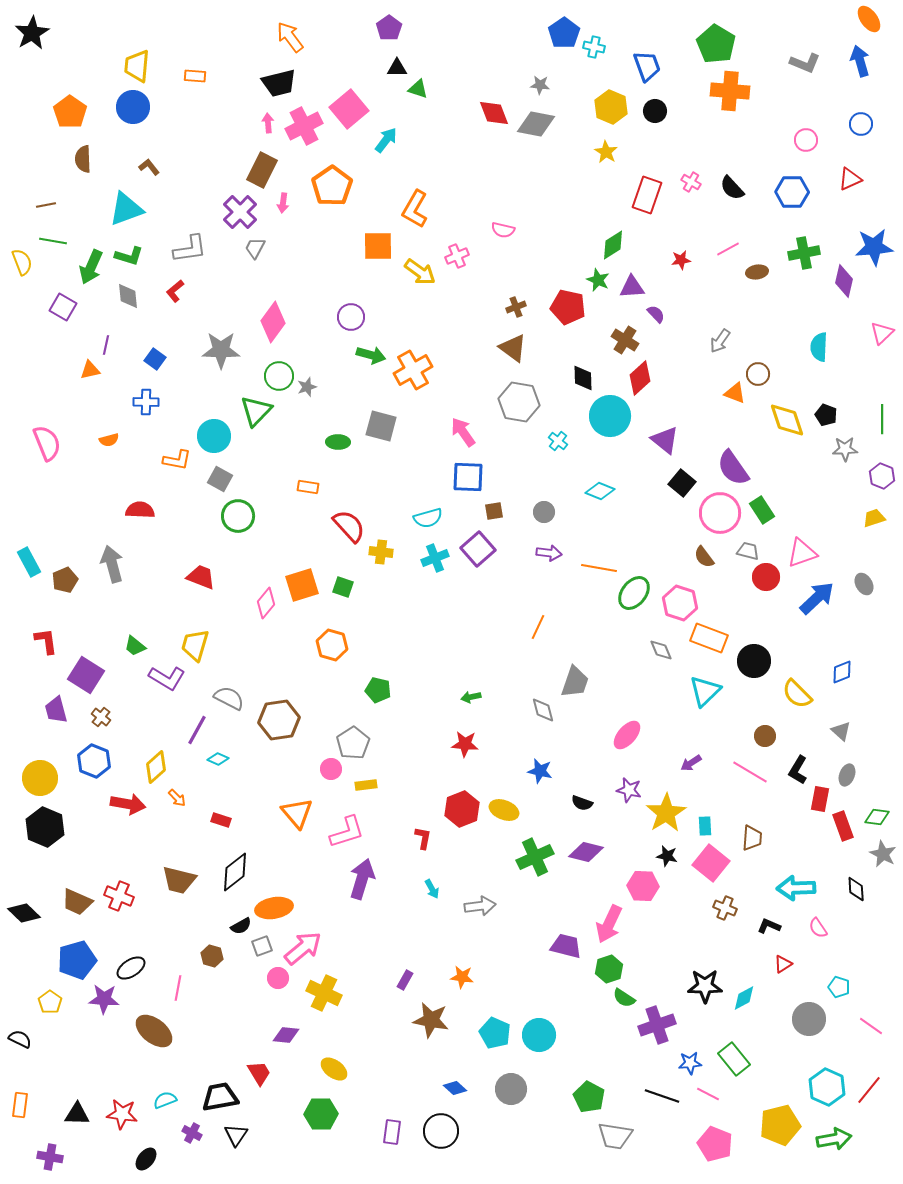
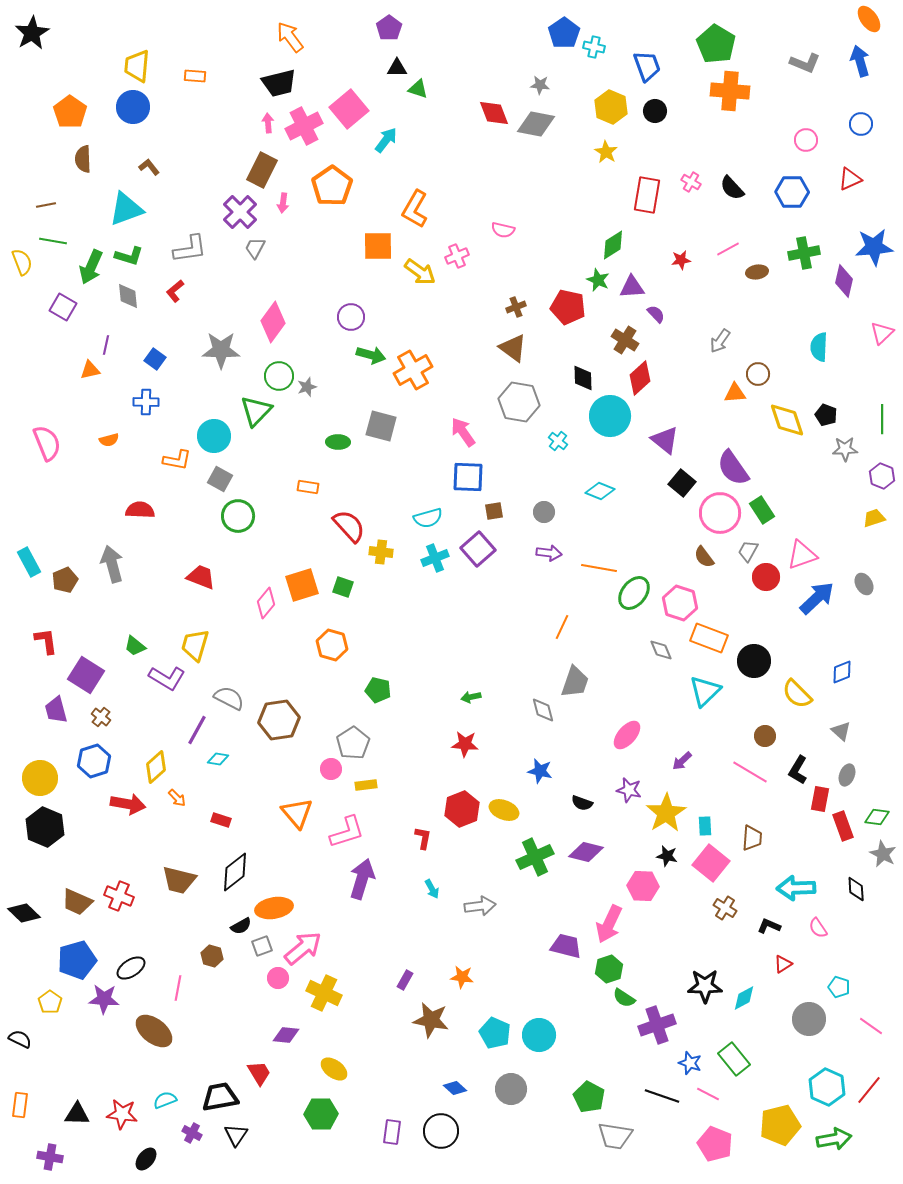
red rectangle at (647, 195): rotated 9 degrees counterclockwise
orange triangle at (735, 393): rotated 25 degrees counterclockwise
gray trapezoid at (748, 551): rotated 75 degrees counterclockwise
pink triangle at (802, 553): moved 2 px down
orange line at (538, 627): moved 24 px right
cyan diamond at (218, 759): rotated 15 degrees counterclockwise
blue hexagon at (94, 761): rotated 20 degrees clockwise
purple arrow at (691, 763): moved 9 px left, 2 px up; rotated 10 degrees counterclockwise
brown cross at (725, 908): rotated 10 degrees clockwise
blue star at (690, 1063): rotated 25 degrees clockwise
